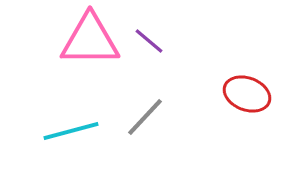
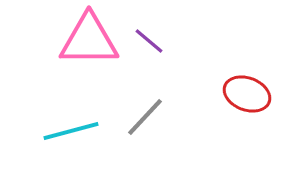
pink triangle: moved 1 px left
